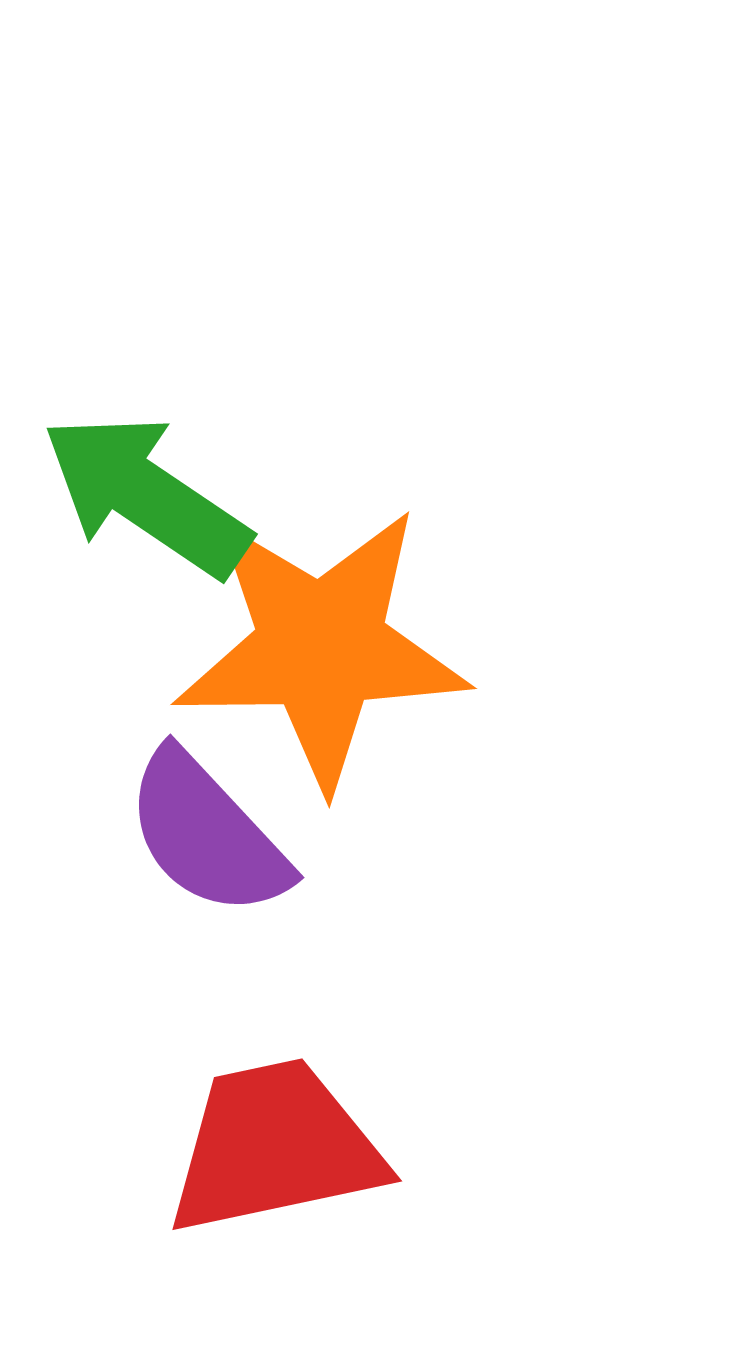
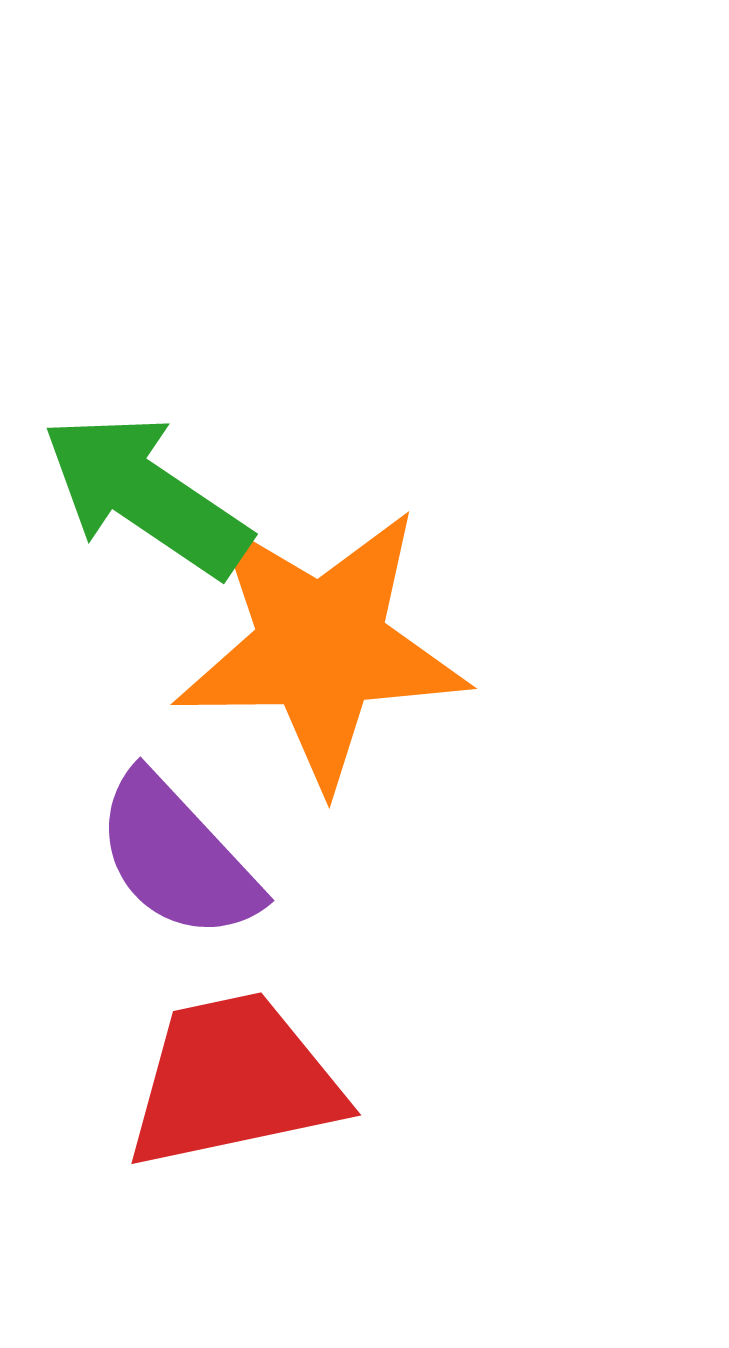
purple semicircle: moved 30 px left, 23 px down
red trapezoid: moved 41 px left, 66 px up
